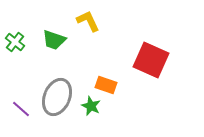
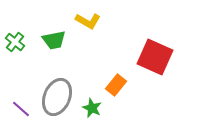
yellow L-shape: rotated 145 degrees clockwise
green trapezoid: rotated 30 degrees counterclockwise
red square: moved 4 px right, 3 px up
orange rectangle: moved 10 px right; rotated 70 degrees counterclockwise
green star: moved 1 px right, 2 px down
